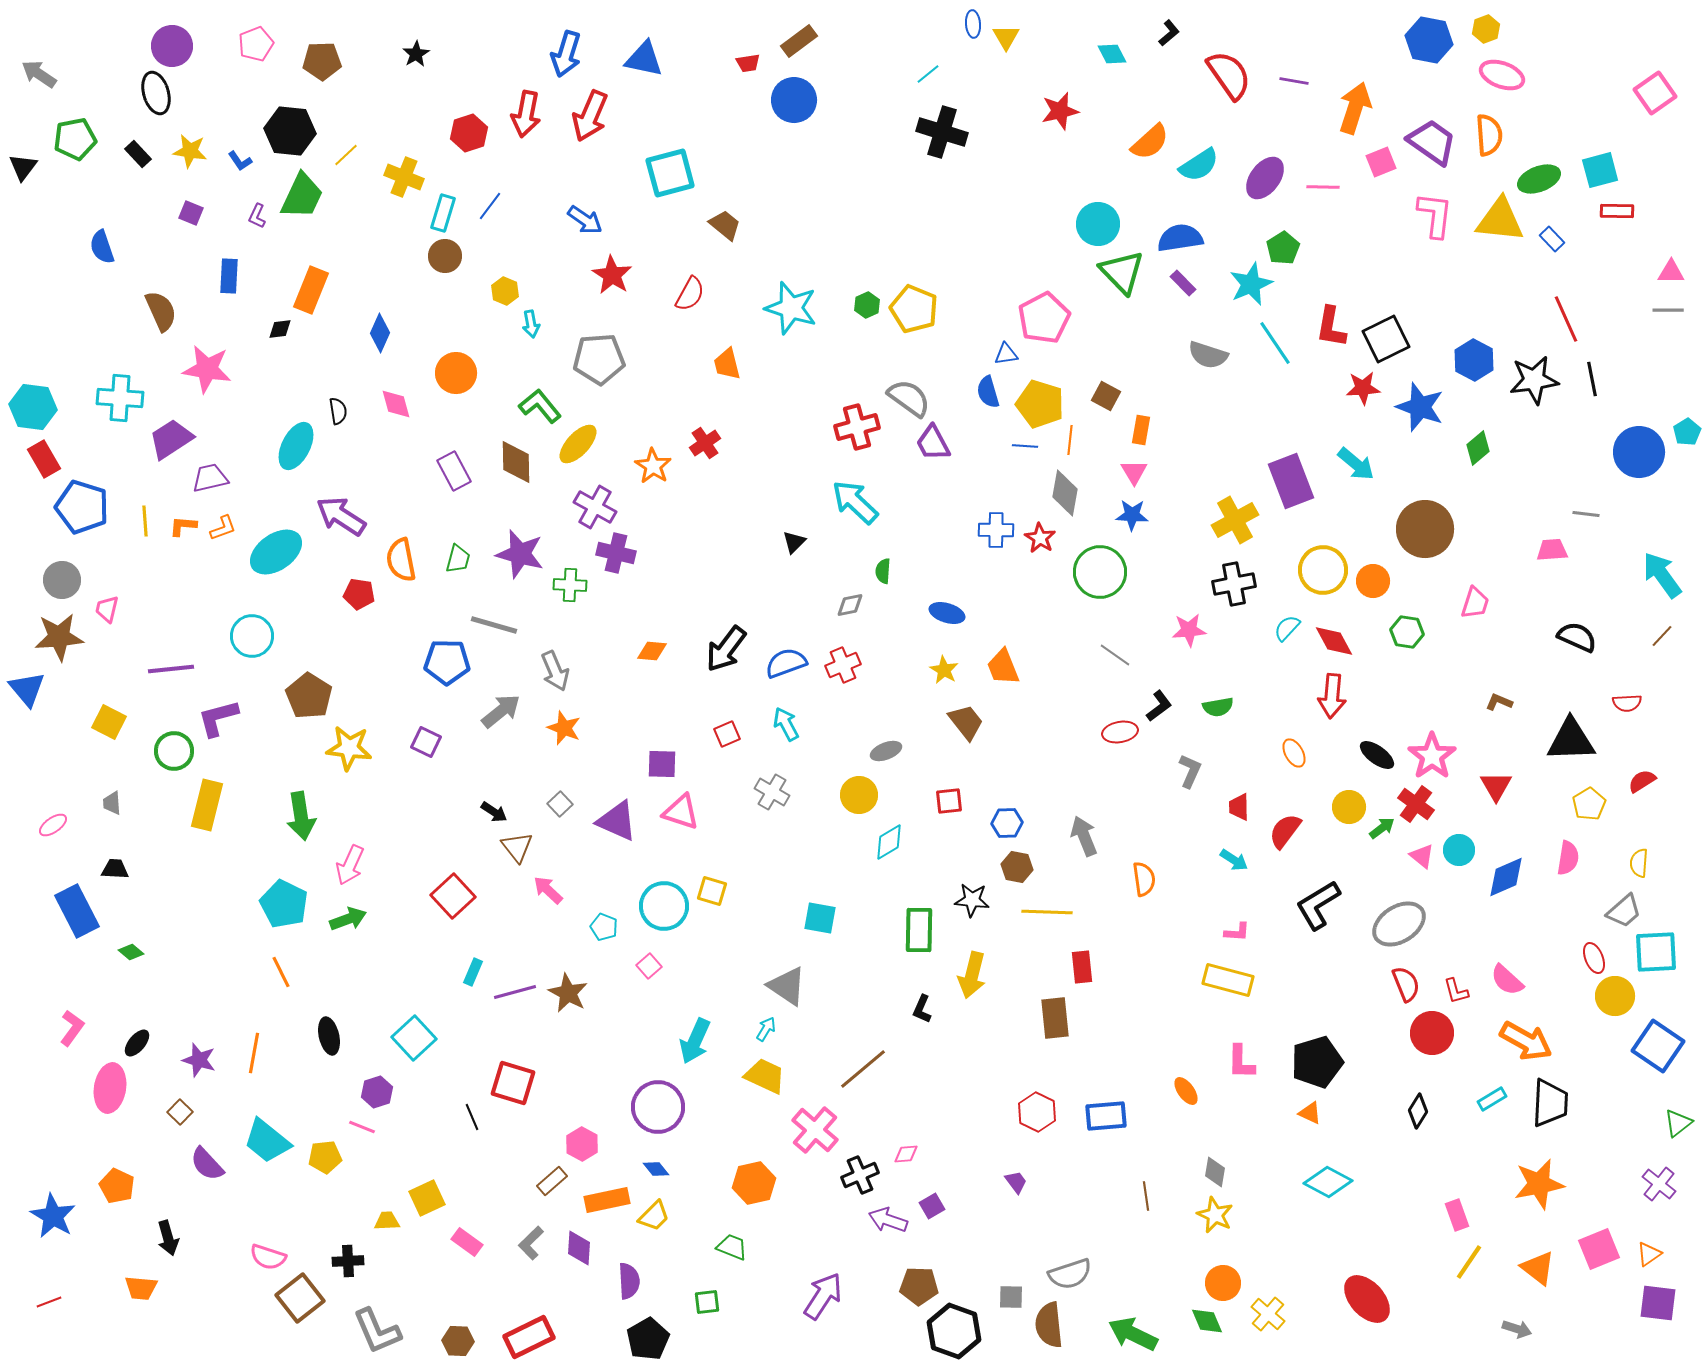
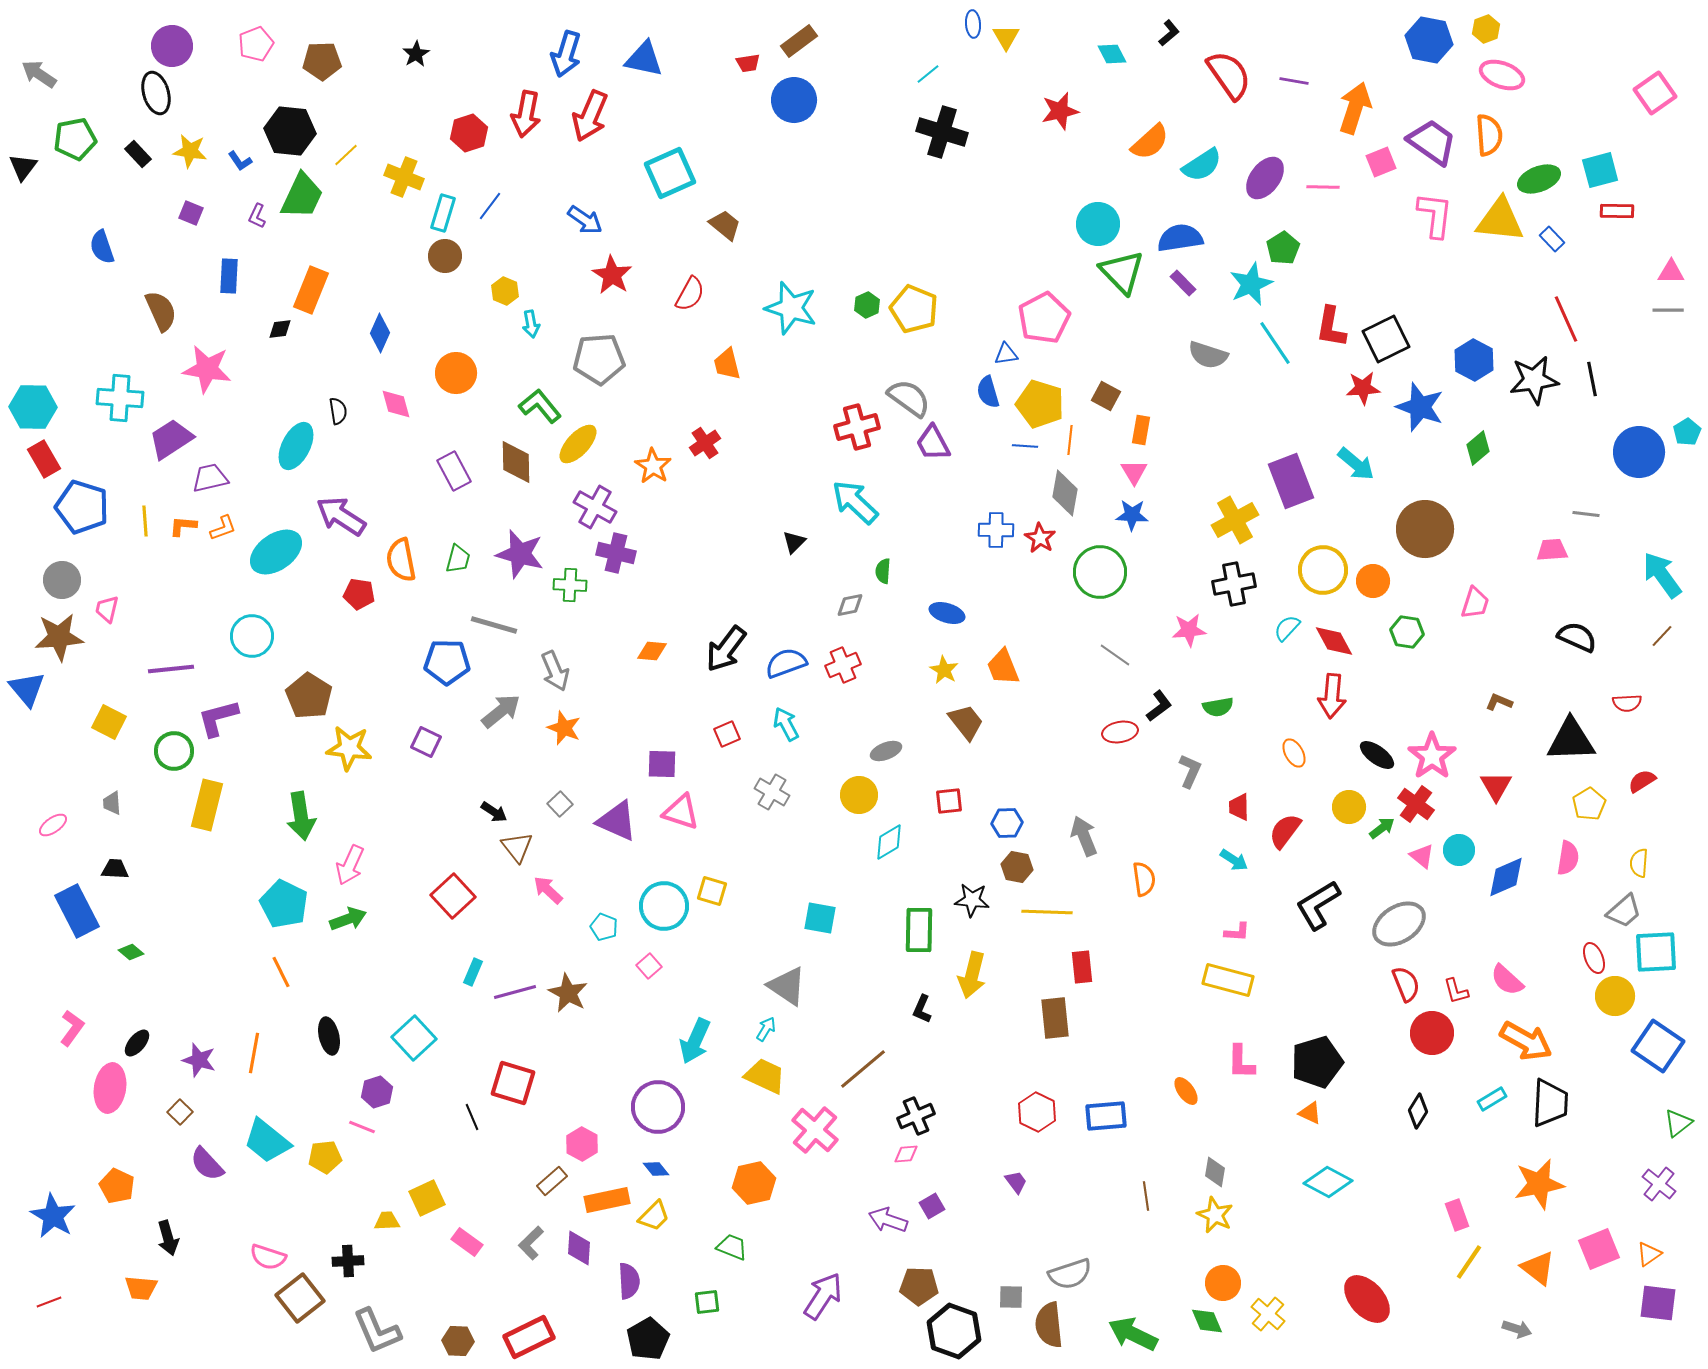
cyan semicircle at (1199, 165): moved 3 px right
cyan square at (670, 173): rotated 9 degrees counterclockwise
cyan hexagon at (33, 407): rotated 6 degrees counterclockwise
black cross at (860, 1175): moved 56 px right, 59 px up
